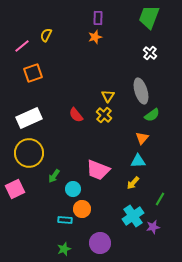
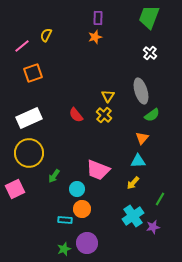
cyan circle: moved 4 px right
purple circle: moved 13 px left
